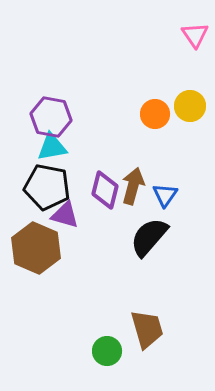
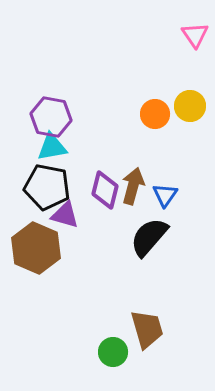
green circle: moved 6 px right, 1 px down
